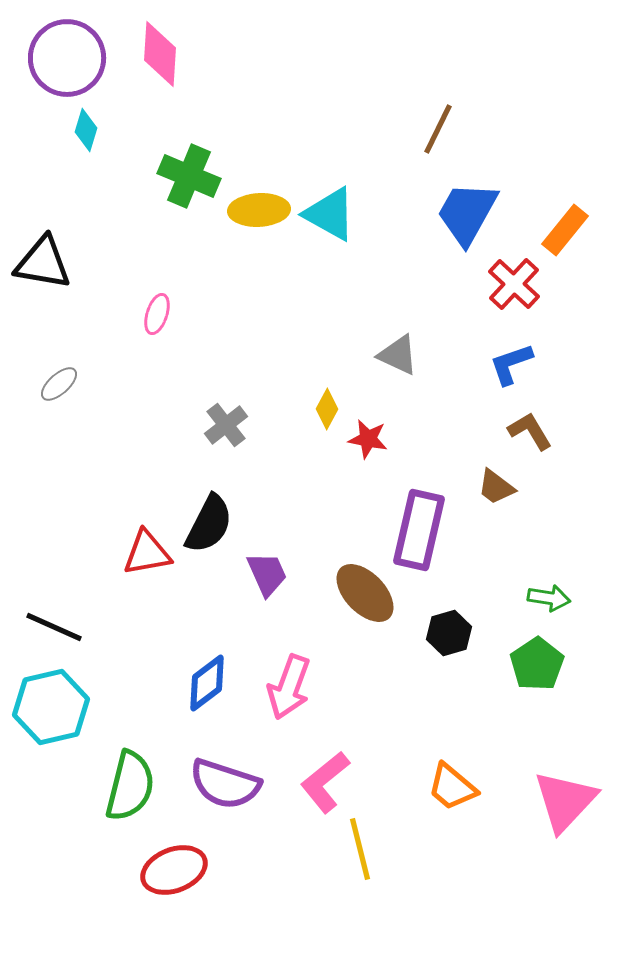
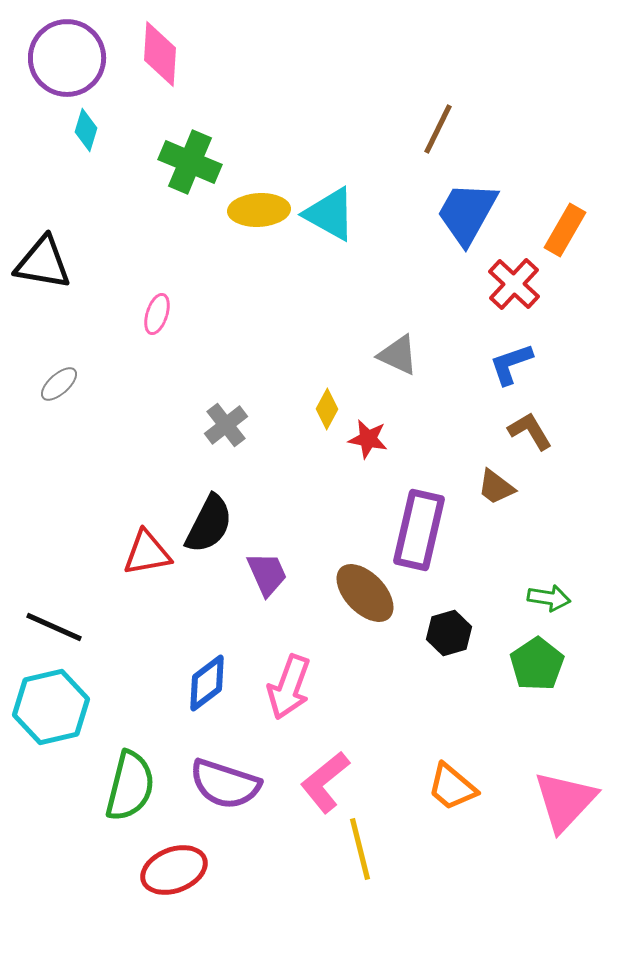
green cross: moved 1 px right, 14 px up
orange rectangle: rotated 9 degrees counterclockwise
